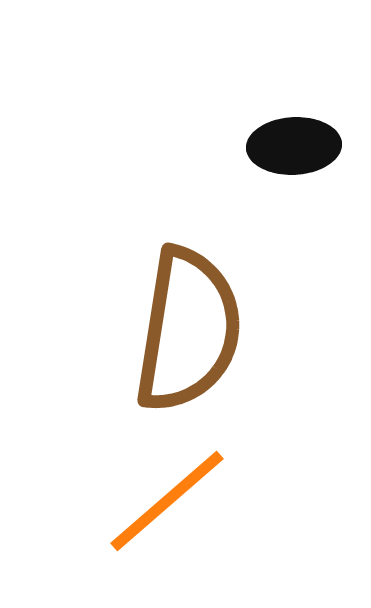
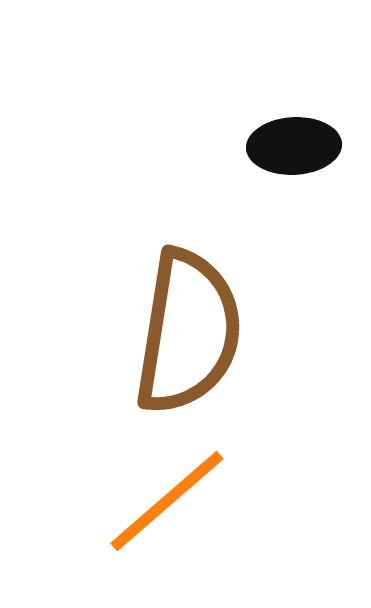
brown semicircle: moved 2 px down
